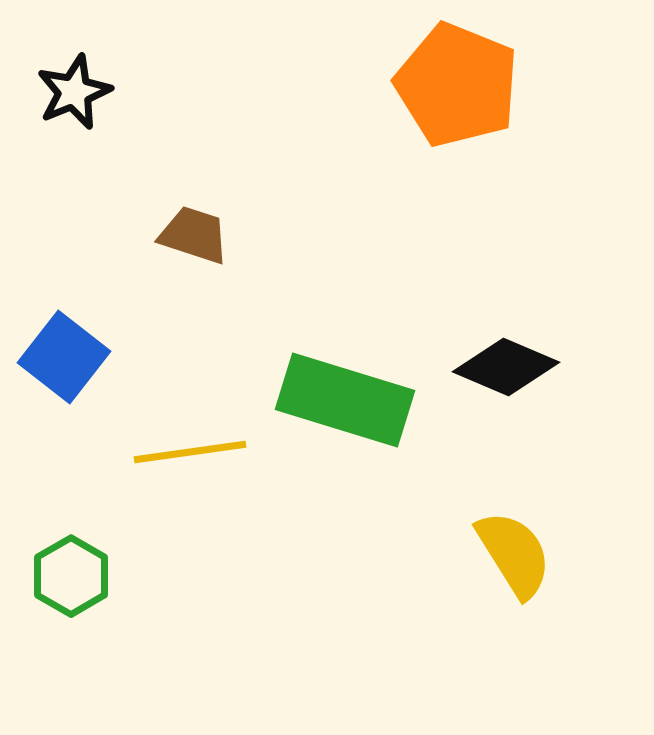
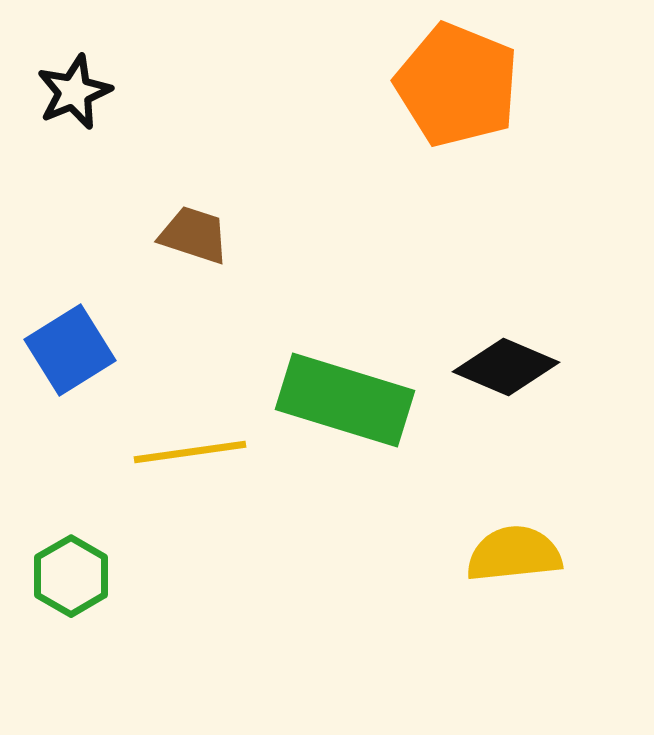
blue square: moved 6 px right, 7 px up; rotated 20 degrees clockwise
yellow semicircle: rotated 64 degrees counterclockwise
